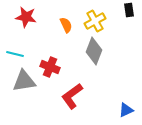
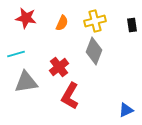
black rectangle: moved 3 px right, 15 px down
red star: moved 1 px down
yellow cross: rotated 15 degrees clockwise
orange semicircle: moved 4 px left, 2 px up; rotated 49 degrees clockwise
cyan line: moved 1 px right; rotated 30 degrees counterclockwise
red cross: moved 9 px right; rotated 30 degrees clockwise
gray triangle: moved 2 px right, 1 px down
red L-shape: moved 2 px left; rotated 24 degrees counterclockwise
